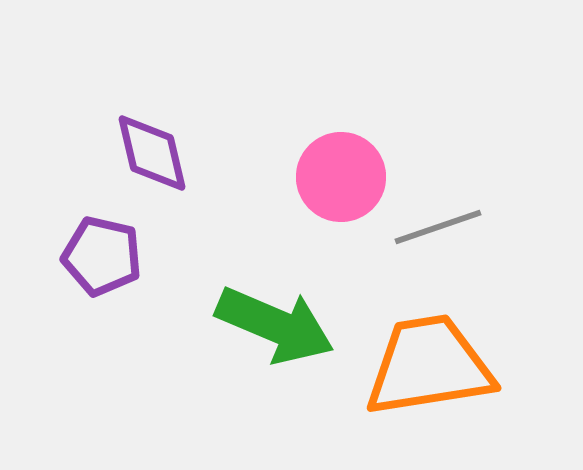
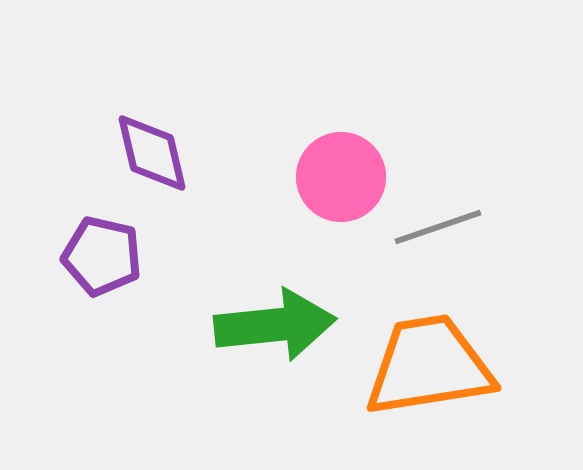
green arrow: rotated 29 degrees counterclockwise
